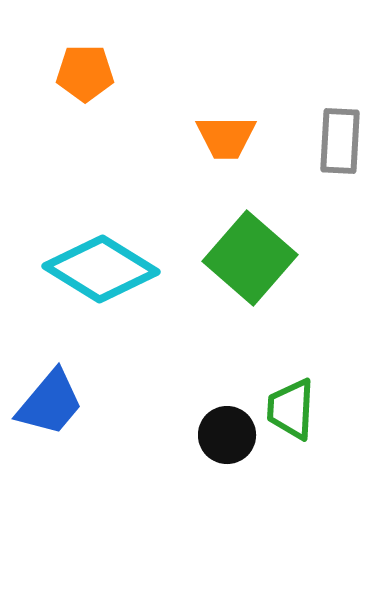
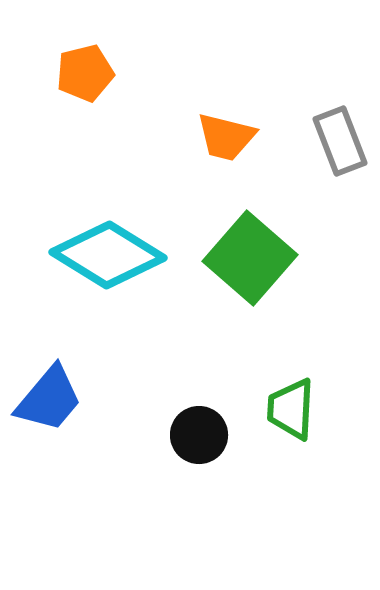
orange pentagon: rotated 14 degrees counterclockwise
orange trapezoid: rotated 14 degrees clockwise
gray rectangle: rotated 24 degrees counterclockwise
cyan diamond: moved 7 px right, 14 px up
blue trapezoid: moved 1 px left, 4 px up
black circle: moved 28 px left
